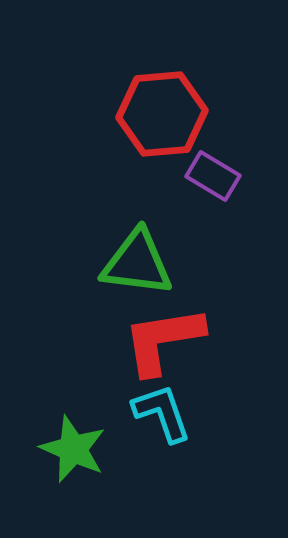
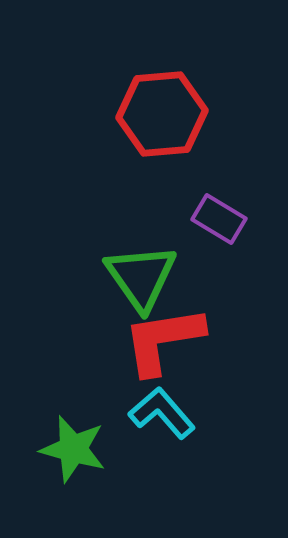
purple rectangle: moved 6 px right, 43 px down
green triangle: moved 4 px right, 14 px down; rotated 48 degrees clockwise
cyan L-shape: rotated 22 degrees counterclockwise
green star: rotated 8 degrees counterclockwise
